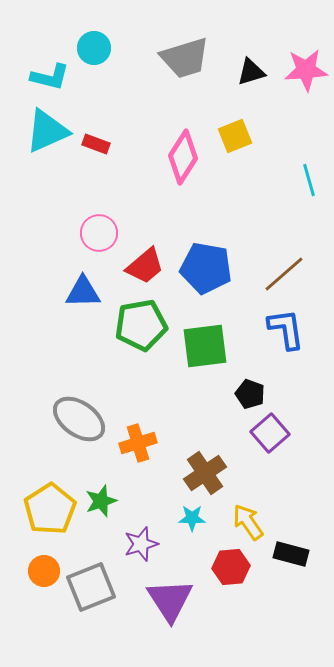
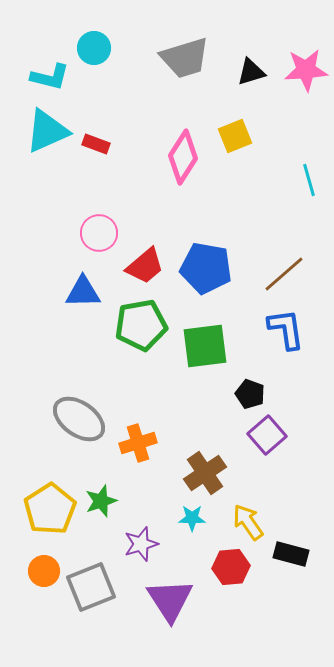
purple square: moved 3 px left, 2 px down
